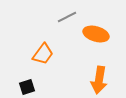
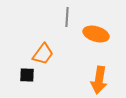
gray line: rotated 60 degrees counterclockwise
black square: moved 12 px up; rotated 21 degrees clockwise
